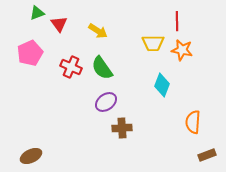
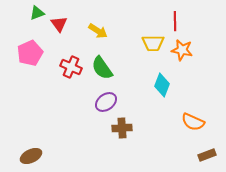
red line: moved 2 px left
orange semicircle: rotated 70 degrees counterclockwise
